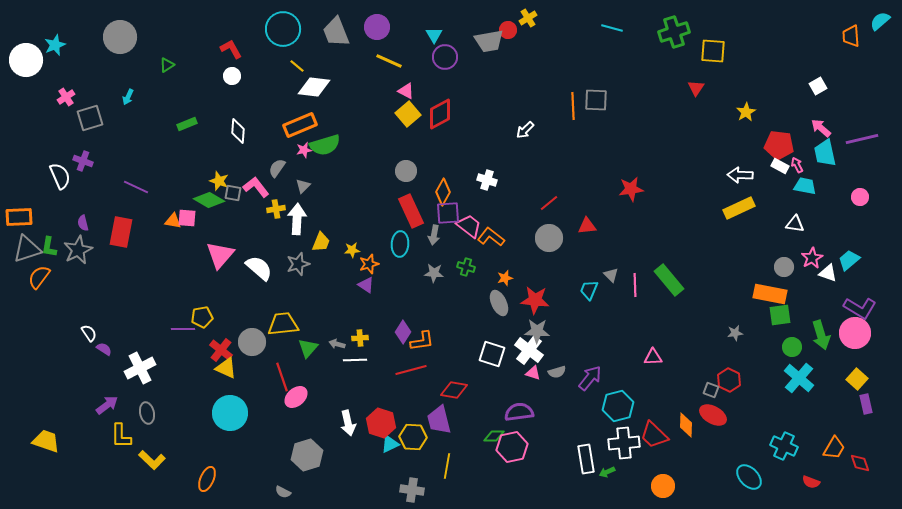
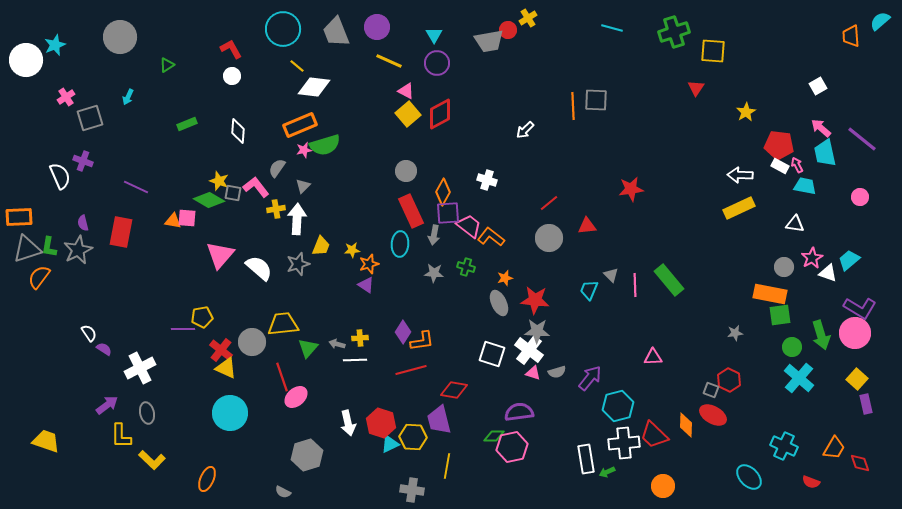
purple circle at (445, 57): moved 8 px left, 6 px down
purple line at (862, 139): rotated 52 degrees clockwise
yellow trapezoid at (321, 242): moved 4 px down
